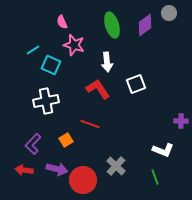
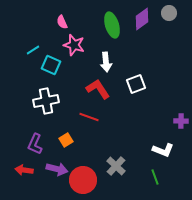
purple diamond: moved 3 px left, 6 px up
white arrow: moved 1 px left
red line: moved 1 px left, 7 px up
purple L-shape: moved 2 px right; rotated 20 degrees counterclockwise
